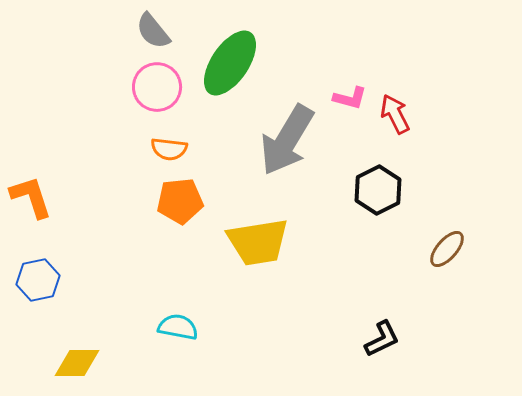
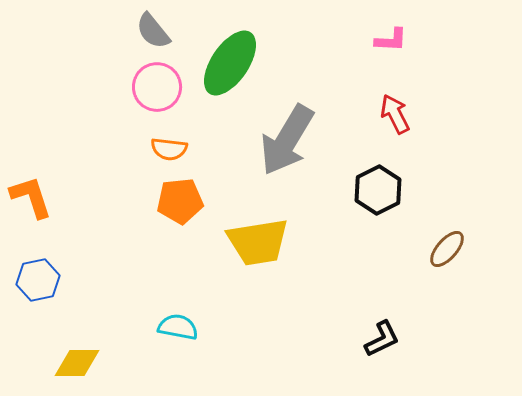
pink L-shape: moved 41 px right, 58 px up; rotated 12 degrees counterclockwise
